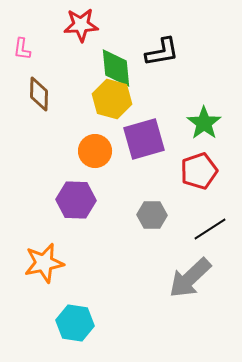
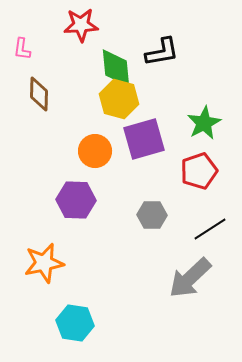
yellow hexagon: moved 7 px right
green star: rotated 8 degrees clockwise
